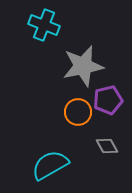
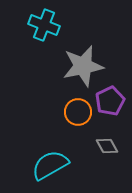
purple pentagon: moved 2 px right, 1 px down; rotated 12 degrees counterclockwise
